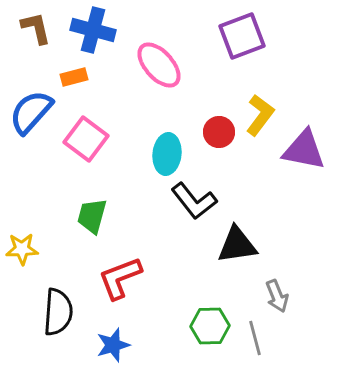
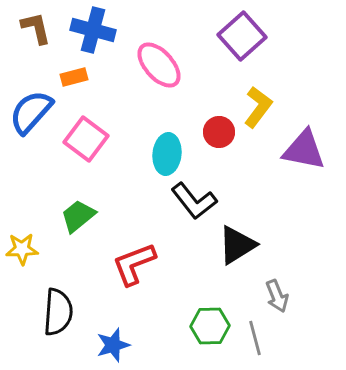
purple square: rotated 21 degrees counterclockwise
yellow L-shape: moved 2 px left, 8 px up
green trapezoid: moved 14 px left; rotated 36 degrees clockwise
black triangle: rotated 24 degrees counterclockwise
red L-shape: moved 14 px right, 14 px up
